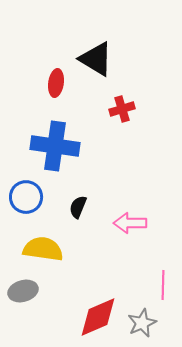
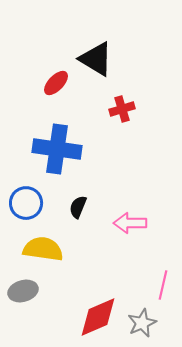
red ellipse: rotated 36 degrees clockwise
blue cross: moved 2 px right, 3 px down
blue circle: moved 6 px down
pink line: rotated 12 degrees clockwise
